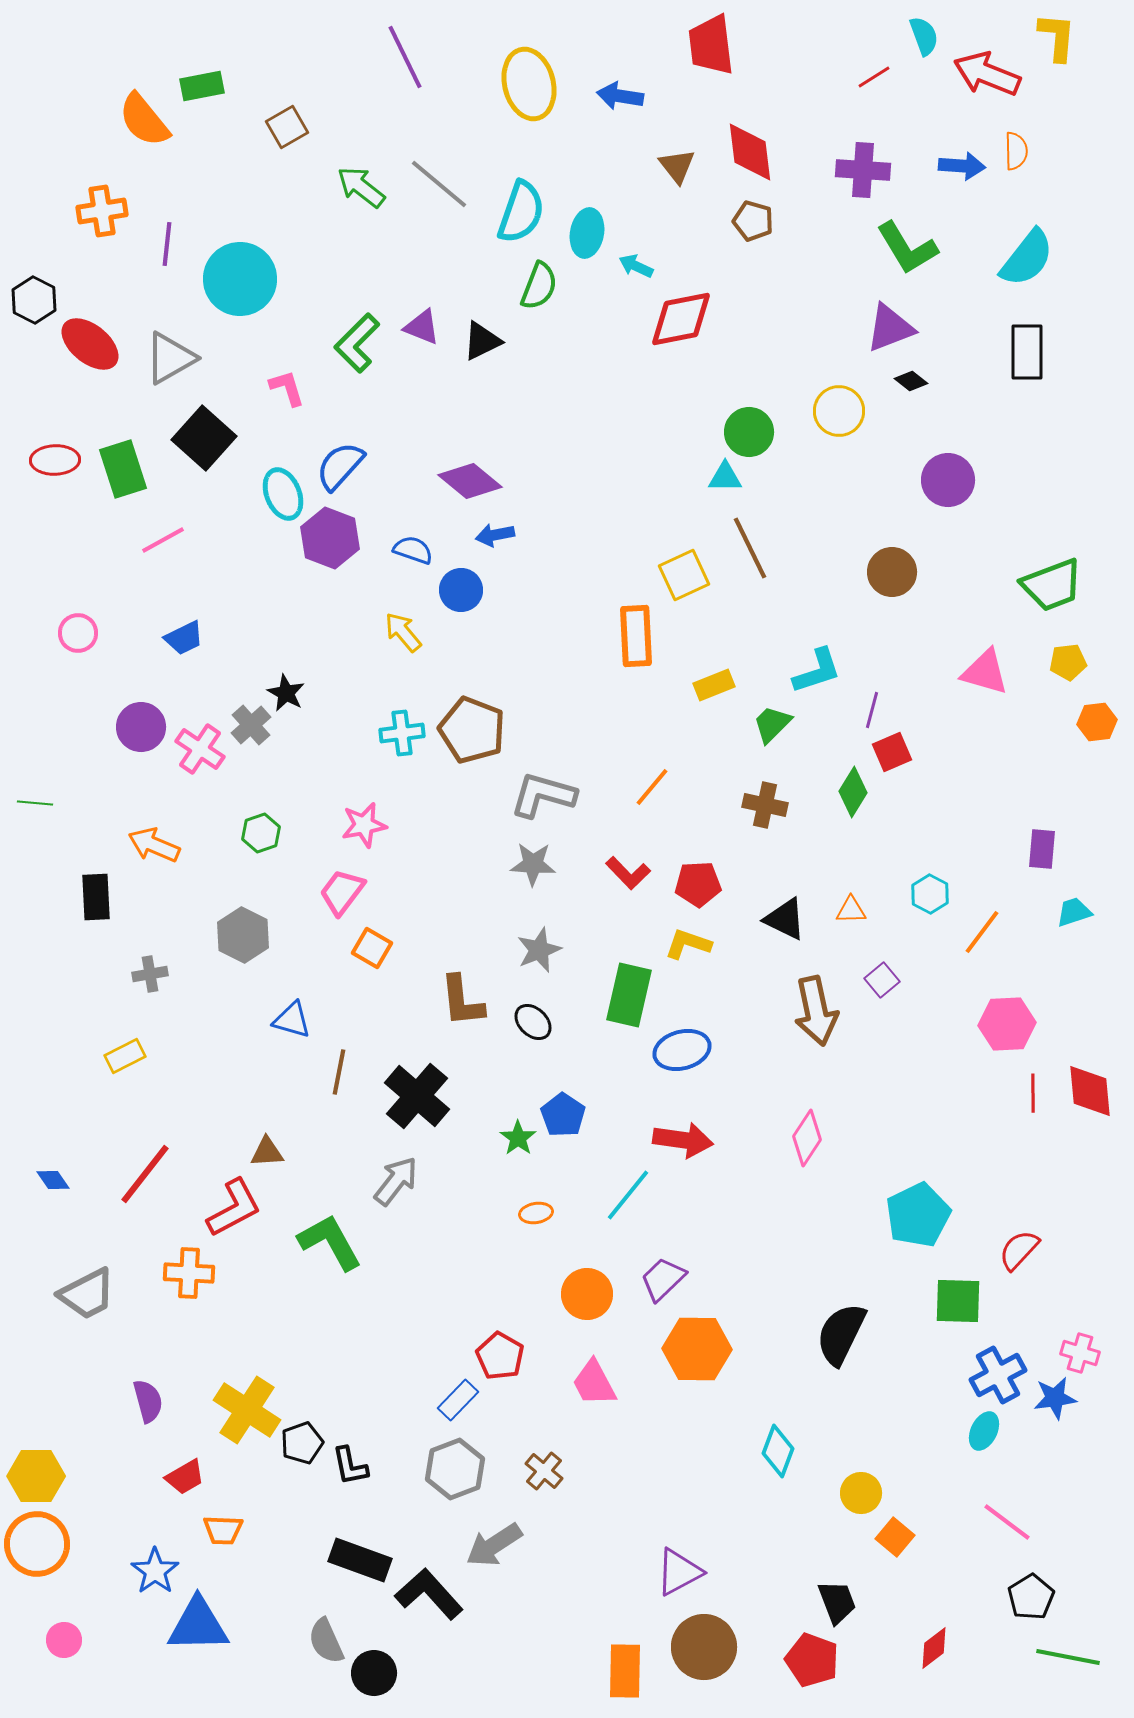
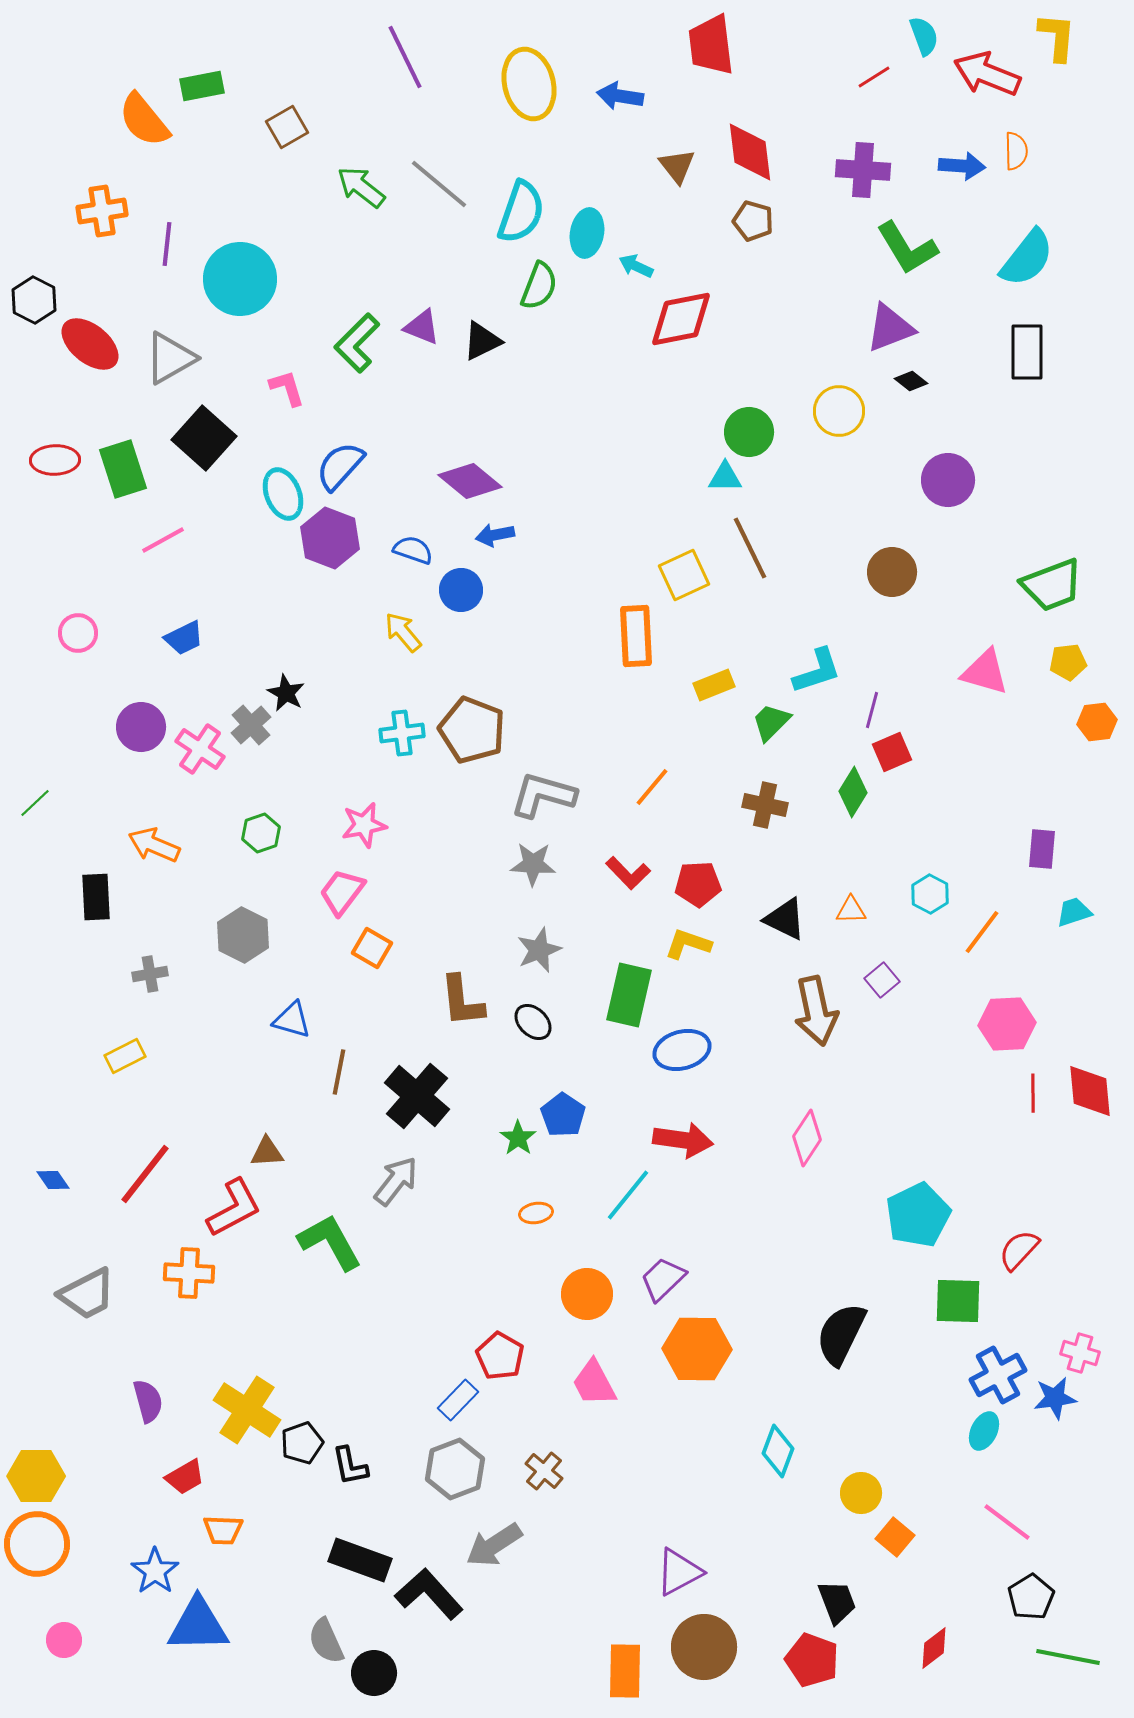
green trapezoid at (772, 724): moved 1 px left, 2 px up
green line at (35, 803): rotated 48 degrees counterclockwise
